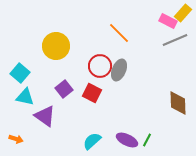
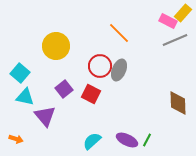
red square: moved 1 px left, 1 px down
purple triangle: rotated 15 degrees clockwise
